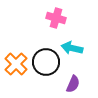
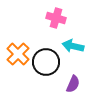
cyan arrow: moved 1 px right, 2 px up
orange cross: moved 2 px right, 10 px up
